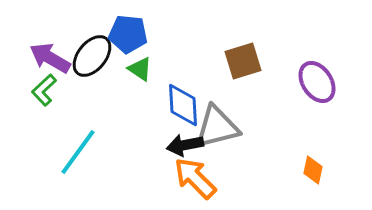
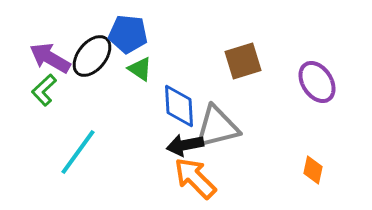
blue diamond: moved 4 px left, 1 px down
